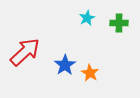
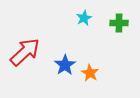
cyan star: moved 3 px left
